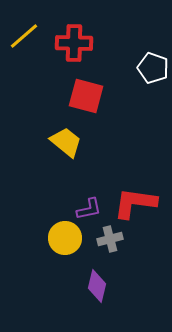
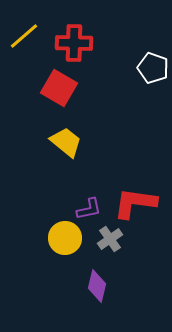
red square: moved 27 px left, 8 px up; rotated 15 degrees clockwise
gray cross: rotated 20 degrees counterclockwise
